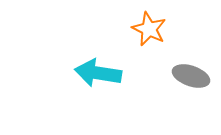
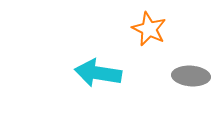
gray ellipse: rotated 15 degrees counterclockwise
